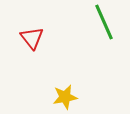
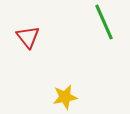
red triangle: moved 4 px left, 1 px up
